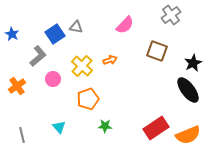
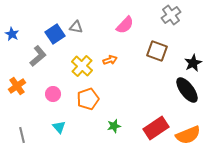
pink circle: moved 15 px down
black ellipse: moved 1 px left
green star: moved 9 px right; rotated 16 degrees counterclockwise
